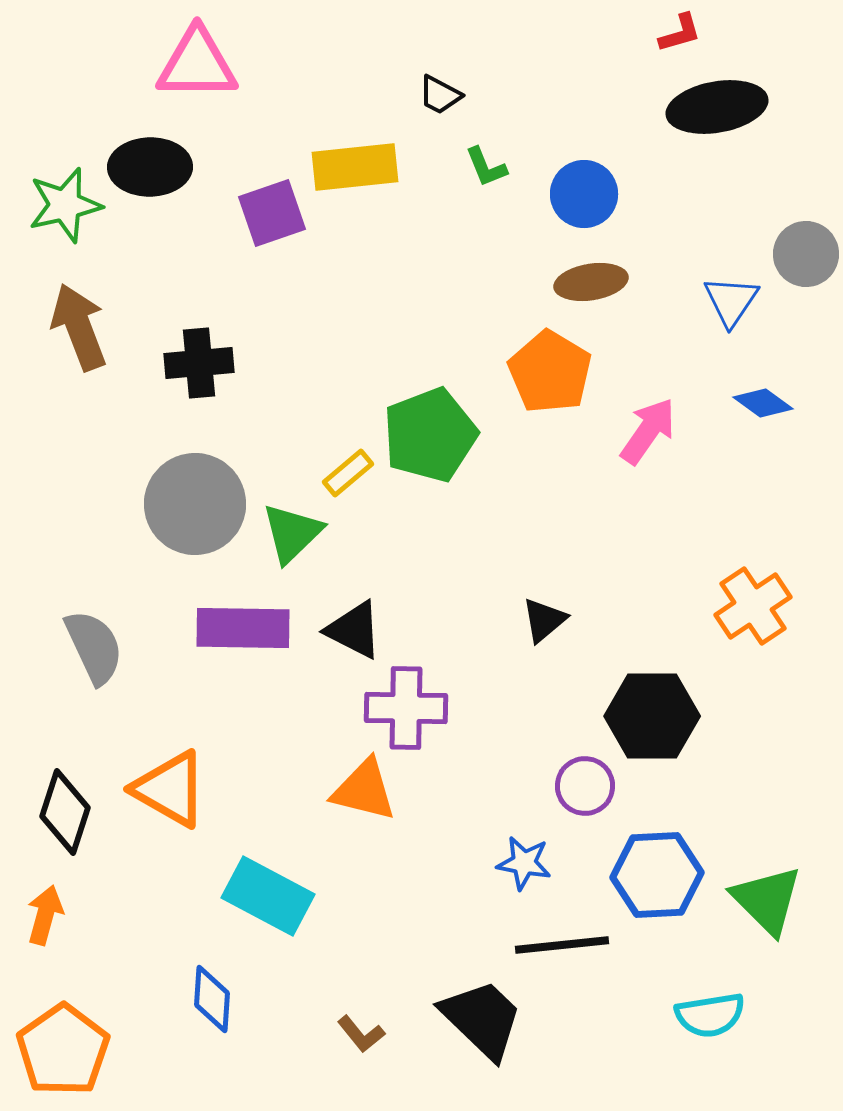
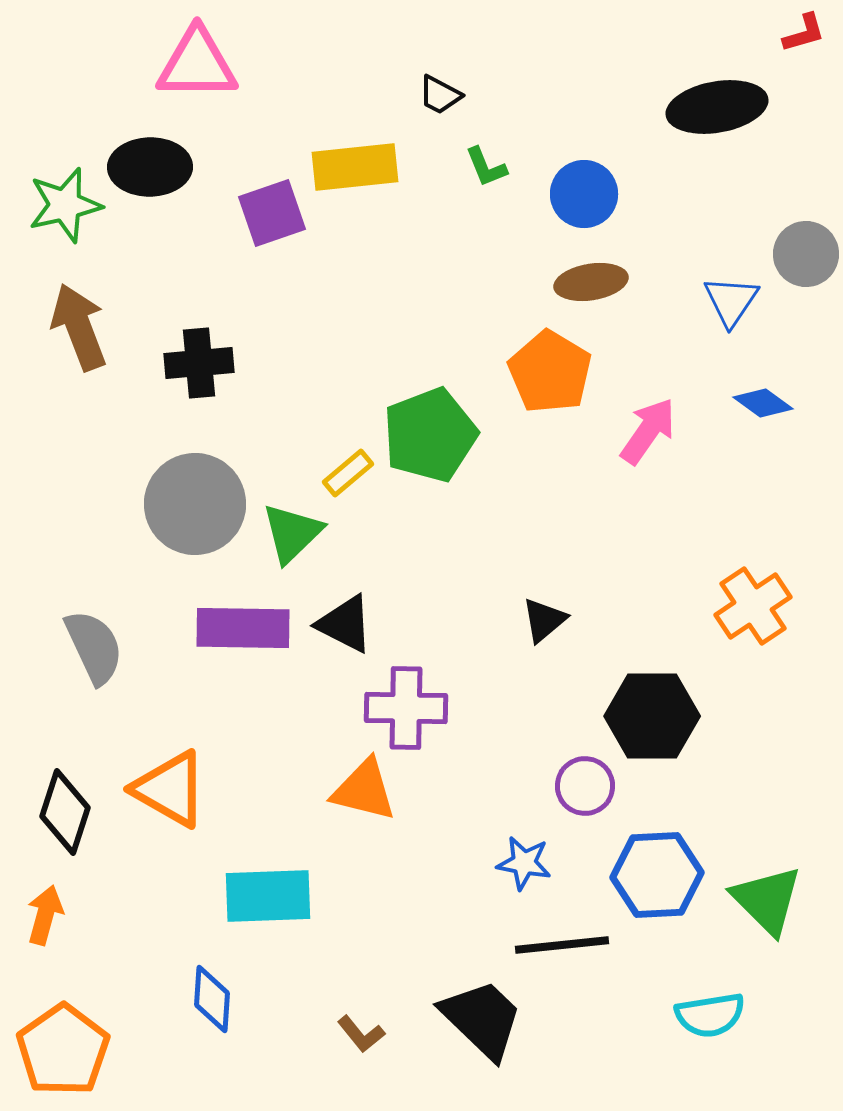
red L-shape at (680, 33): moved 124 px right
black triangle at (354, 630): moved 9 px left, 6 px up
cyan rectangle at (268, 896): rotated 30 degrees counterclockwise
